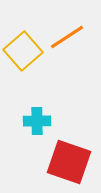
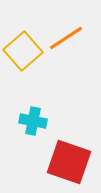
orange line: moved 1 px left, 1 px down
cyan cross: moved 4 px left; rotated 12 degrees clockwise
